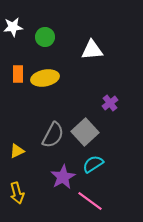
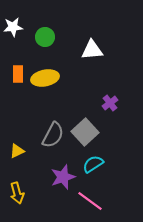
purple star: rotated 10 degrees clockwise
